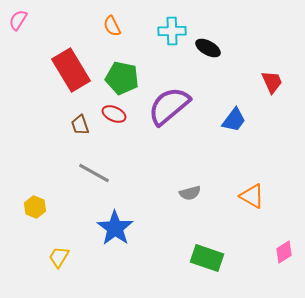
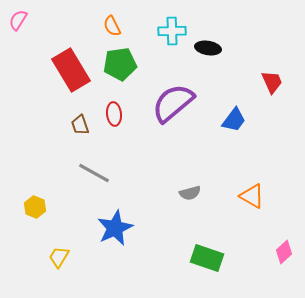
black ellipse: rotated 20 degrees counterclockwise
green pentagon: moved 2 px left, 14 px up; rotated 20 degrees counterclockwise
purple semicircle: moved 4 px right, 3 px up
red ellipse: rotated 60 degrees clockwise
blue star: rotated 12 degrees clockwise
pink diamond: rotated 10 degrees counterclockwise
